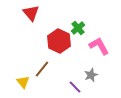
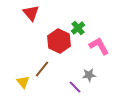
gray star: moved 2 px left; rotated 16 degrees clockwise
